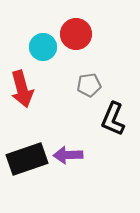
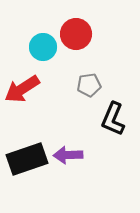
red arrow: rotated 72 degrees clockwise
